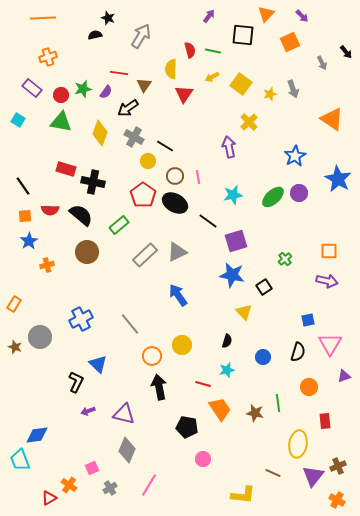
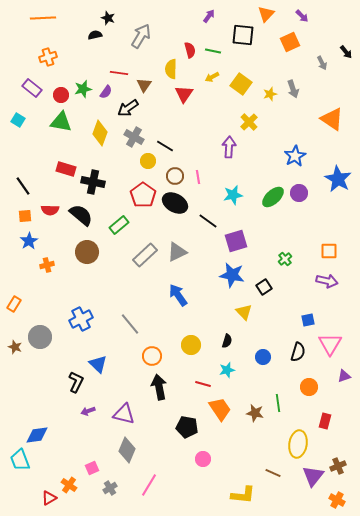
purple arrow at (229, 147): rotated 15 degrees clockwise
yellow circle at (182, 345): moved 9 px right
red rectangle at (325, 421): rotated 21 degrees clockwise
